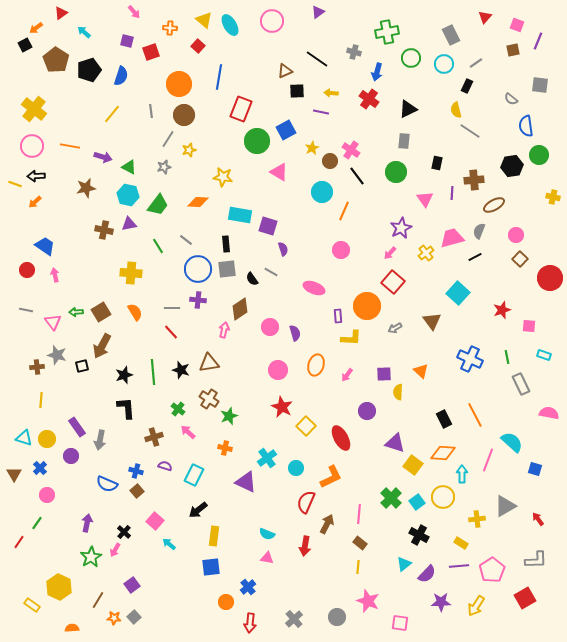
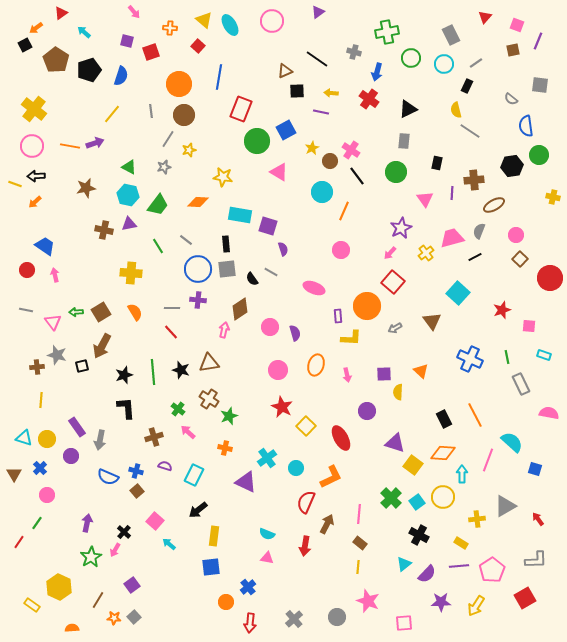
purple arrow at (103, 157): moved 8 px left, 14 px up; rotated 36 degrees counterclockwise
pink arrow at (347, 375): rotated 48 degrees counterclockwise
blue semicircle at (107, 484): moved 1 px right, 7 px up
pink square at (400, 623): moved 4 px right; rotated 12 degrees counterclockwise
